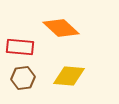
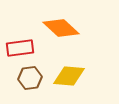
red rectangle: moved 1 px down; rotated 12 degrees counterclockwise
brown hexagon: moved 7 px right
